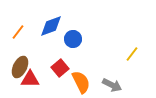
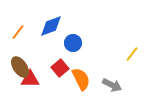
blue circle: moved 4 px down
brown ellipse: rotated 60 degrees counterclockwise
orange semicircle: moved 3 px up
